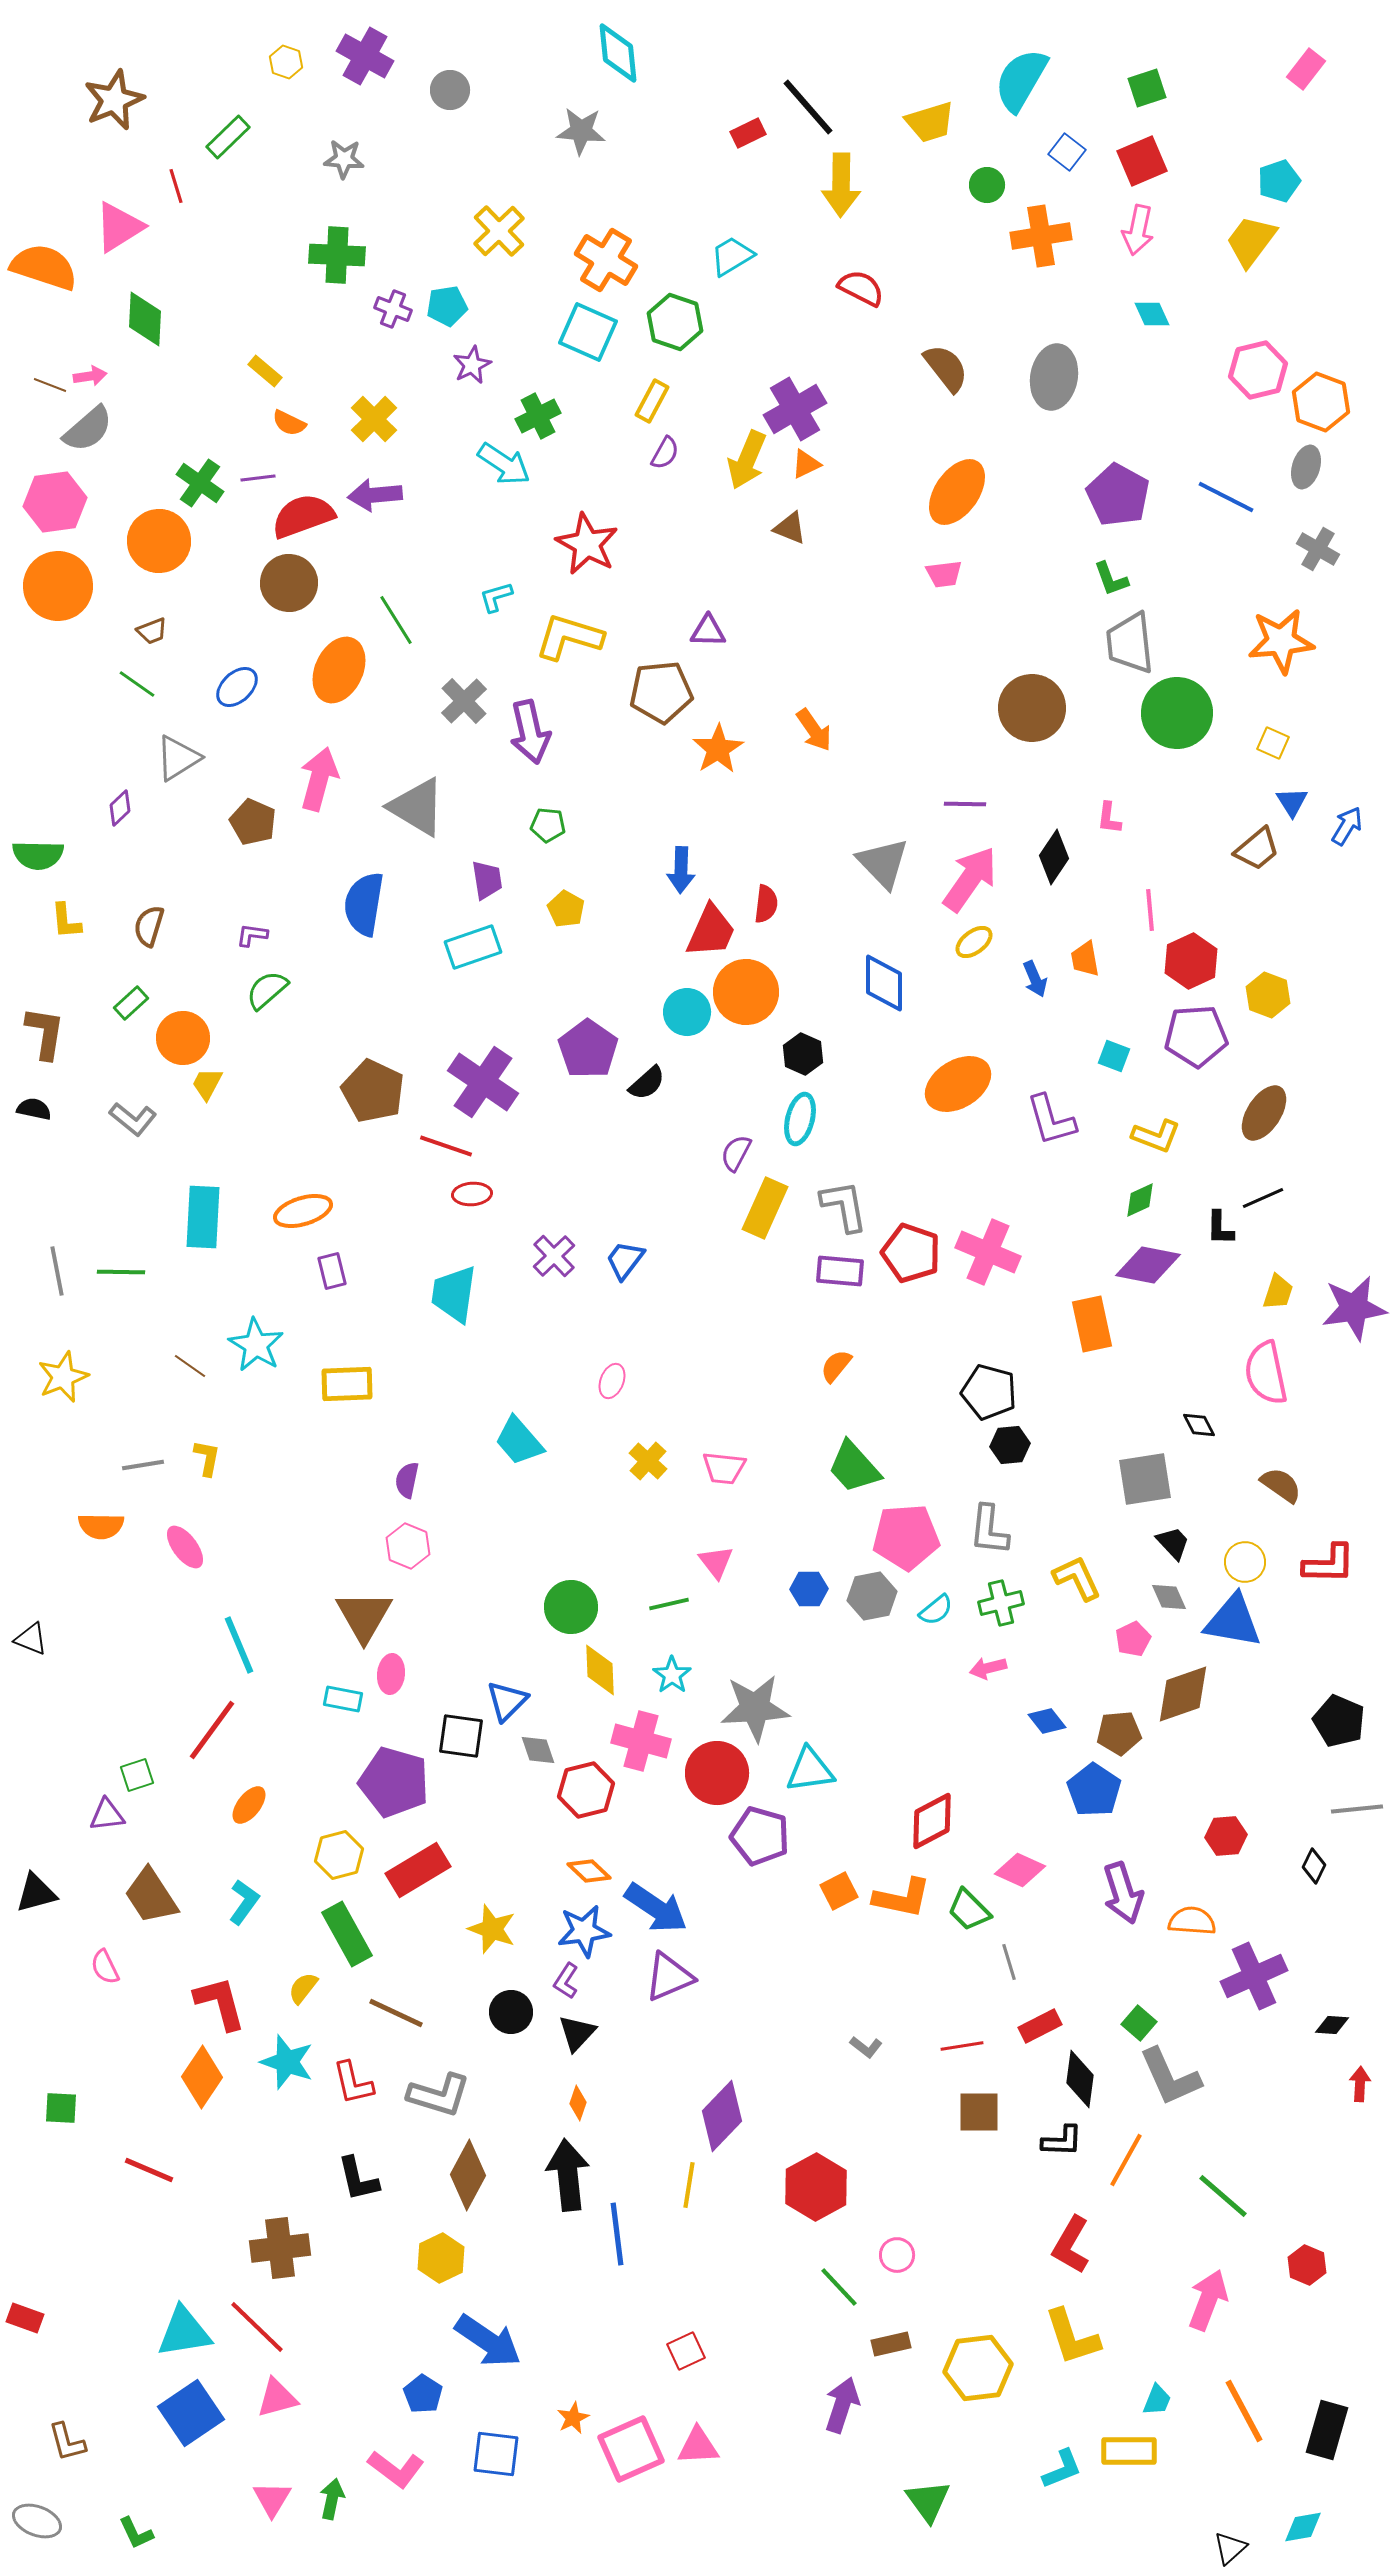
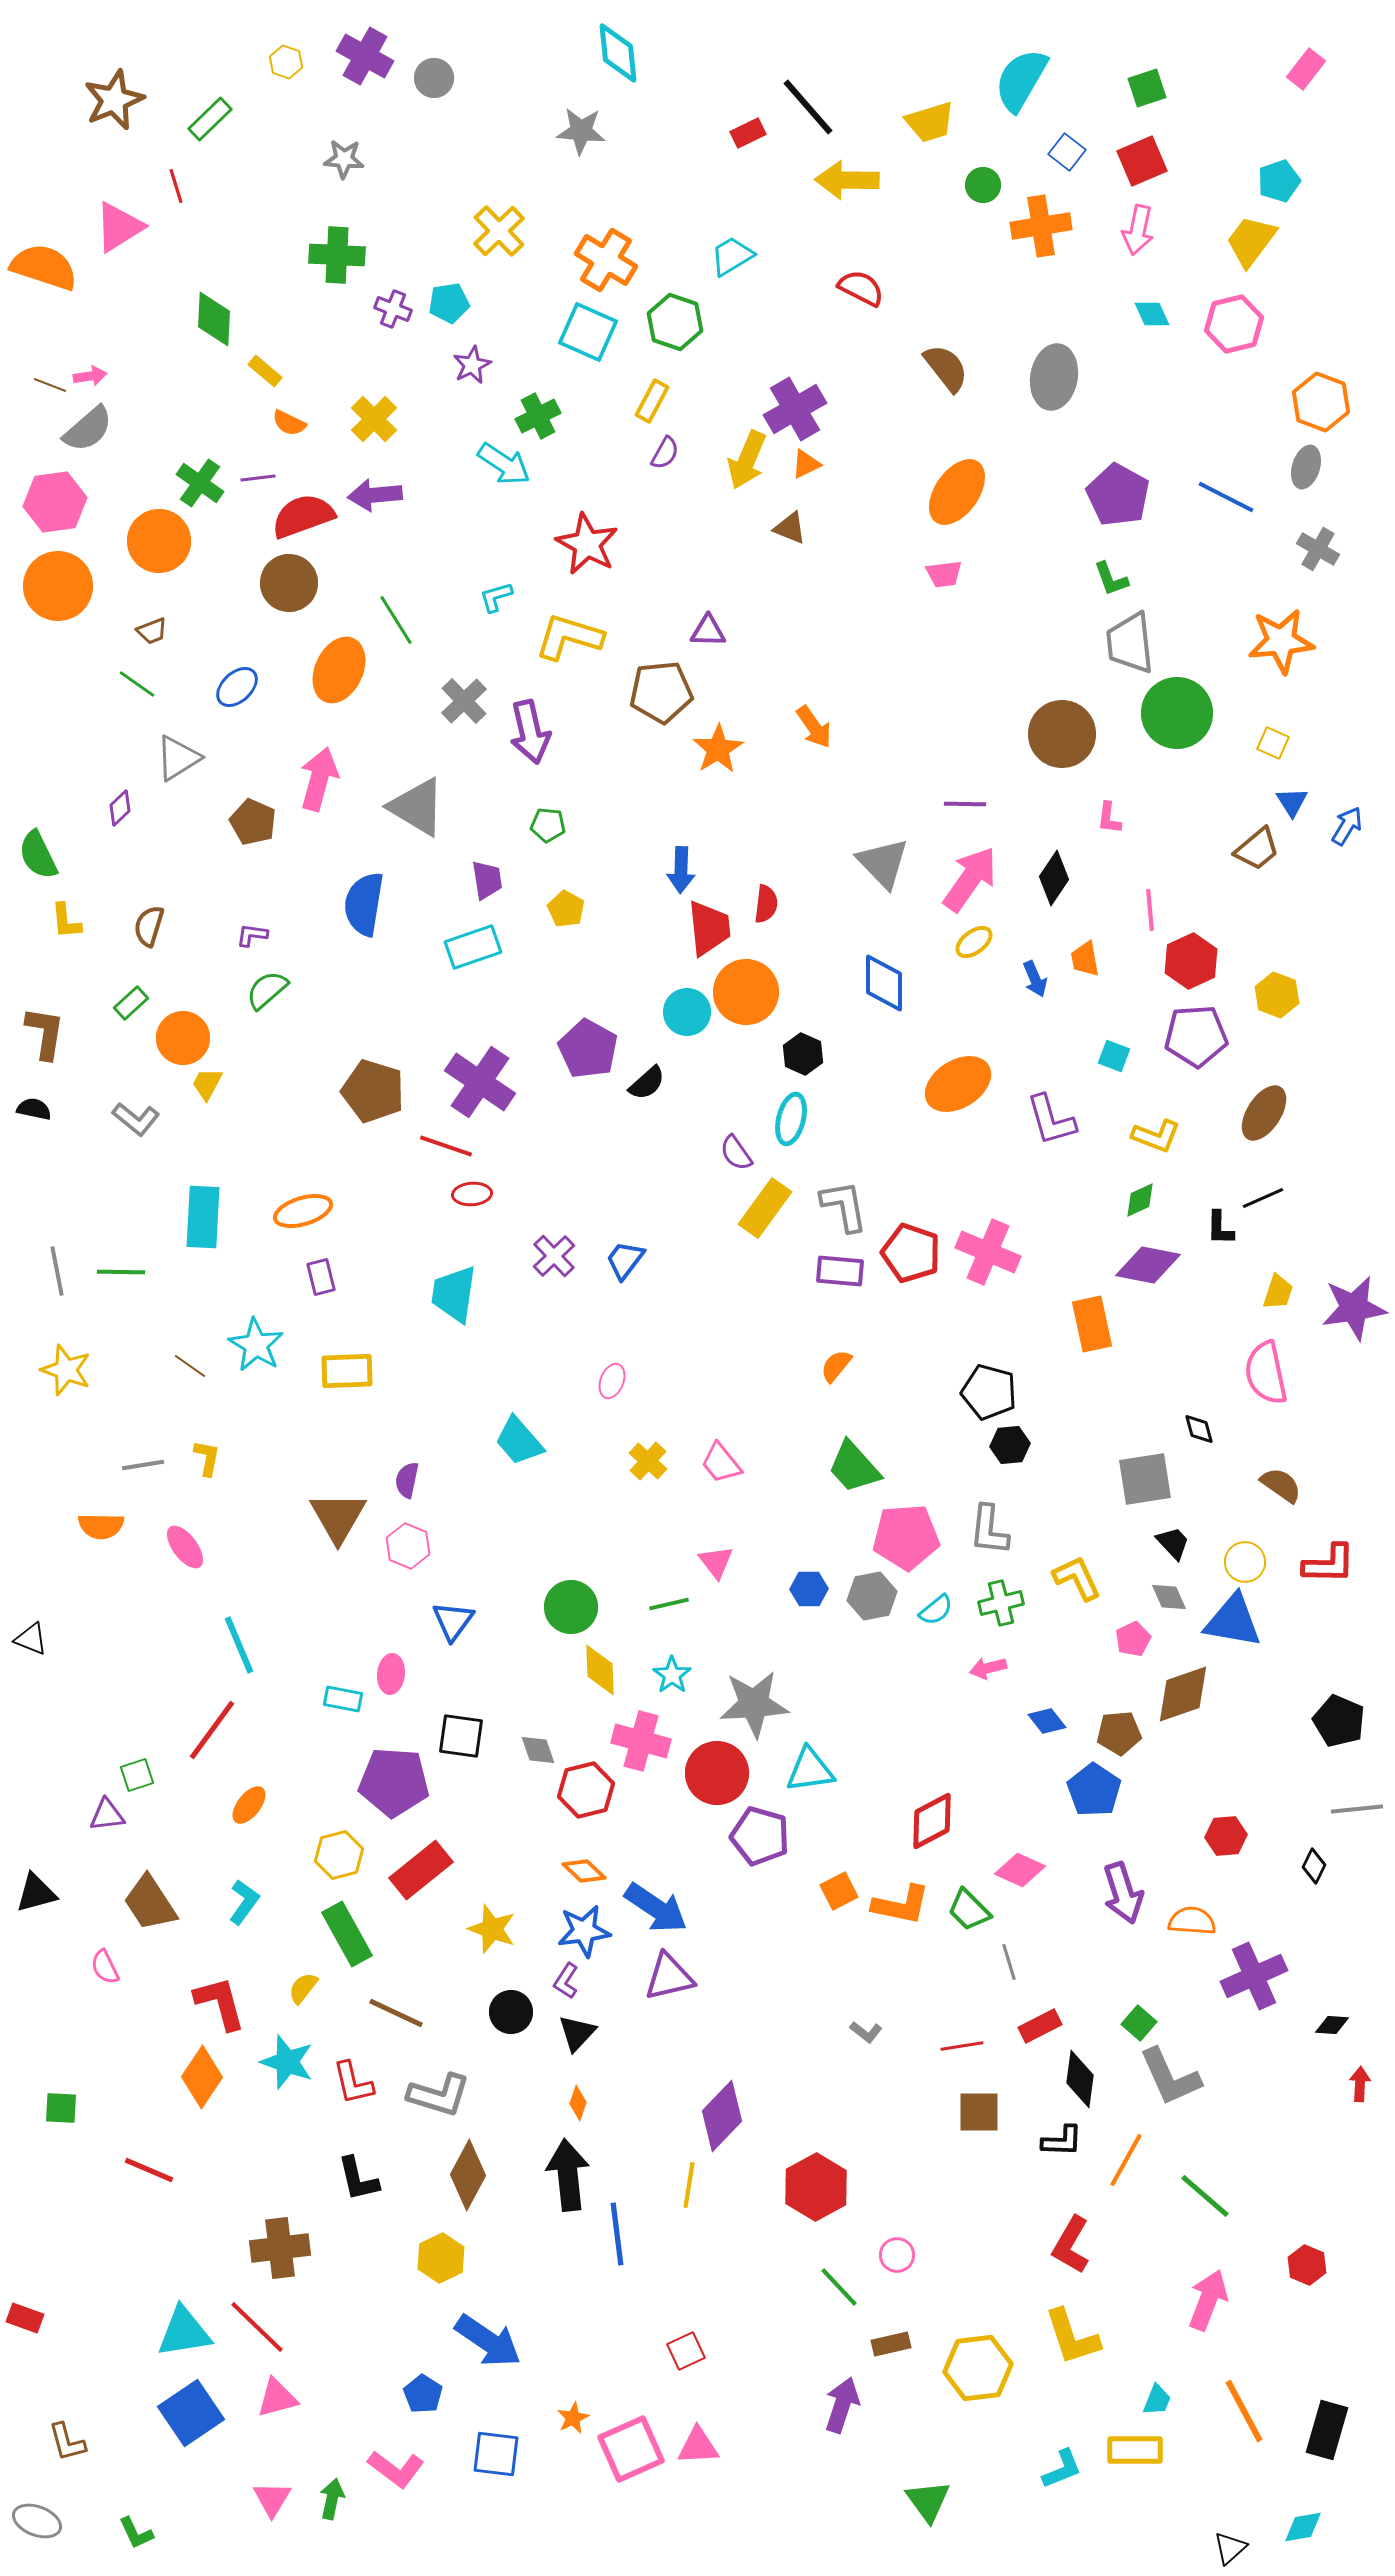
gray circle at (450, 90): moved 16 px left, 12 px up
green rectangle at (228, 137): moved 18 px left, 18 px up
yellow arrow at (841, 185): moved 6 px right, 5 px up; rotated 90 degrees clockwise
green circle at (987, 185): moved 4 px left
orange cross at (1041, 236): moved 10 px up
cyan pentagon at (447, 306): moved 2 px right, 3 px up
green diamond at (145, 319): moved 69 px right
pink hexagon at (1258, 370): moved 24 px left, 46 px up
brown circle at (1032, 708): moved 30 px right, 26 px down
orange arrow at (814, 730): moved 3 px up
green semicircle at (38, 855): rotated 63 degrees clockwise
black diamond at (1054, 857): moved 21 px down
red trapezoid at (711, 931): moved 2 px left, 3 px up; rotated 30 degrees counterclockwise
yellow hexagon at (1268, 995): moved 9 px right
purple pentagon at (588, 1049): rotated 6 degrees counterclockwise
purple cross at (483, 1082): moved 3 px left
brown pentagon at (373, 1091): rotated 8 degrees counterclockwise
gray L-shape at (133, 1119): moved 3 px right
cyan ellipse at (800, 1119): moved 9 px left
purple semicircle at (736, 1153): rotated 63 degrees counterclockwise
yellow rectangle at (765, 1208): rotated 12 degrees clockwise
purple rectangle at (332, 1271): moved 11 px left, 6 px down
yellow star at (63, 1377): moved 3 px right, 7 px up; rotated 30 degrees counterclockwise
yellow rectangle at (347, 1384): moved 13 px up
black diamond at (1199, 1425): moved 4 px down; rotated 12 degrees clockwise
pink trapezoid at (724, 1468): moved 3 px left, 5 px up; rotated 45 degrees clockwise
brown triangle at (364, 1616): moved 26 px left, 99 px up
blue triangle at (507, 1701): moved 54 px left, 80 px up; rotated 9 degrees counterclockwise
gray star at (755, 1708): moved 1 px left, 4 px up
purple pentagon at (394, 1782): rotated 12 degrees counterclockwise
red rectangle at (418, 1870): moved 3 px right; rotated 8 degrees counterclockwise
orange diamond at (589, 1871): moved 5 px left
brown trapezoid at (151, 1896): moved 1 px left, 7 px down
orange L-shape at (902, 1898): moved 1 px left, 7 px down
purple triangle at (669, 1977): rotated 10 degrees clockwise
gray L-shape at (866, 2047): moved 15 px up
green line at (1223, 2196): moved 18 px left
yellow rectangle at (1129, 2451): moved 6 px right, 1 px up
